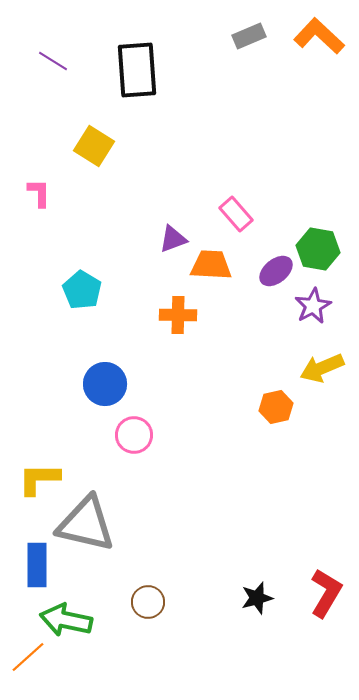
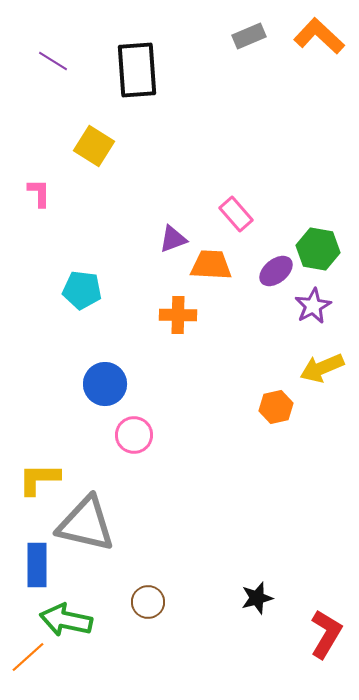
cyan pentagon: rotated 24 degrees counterclockwise
red L-shape: moved 41 px down
